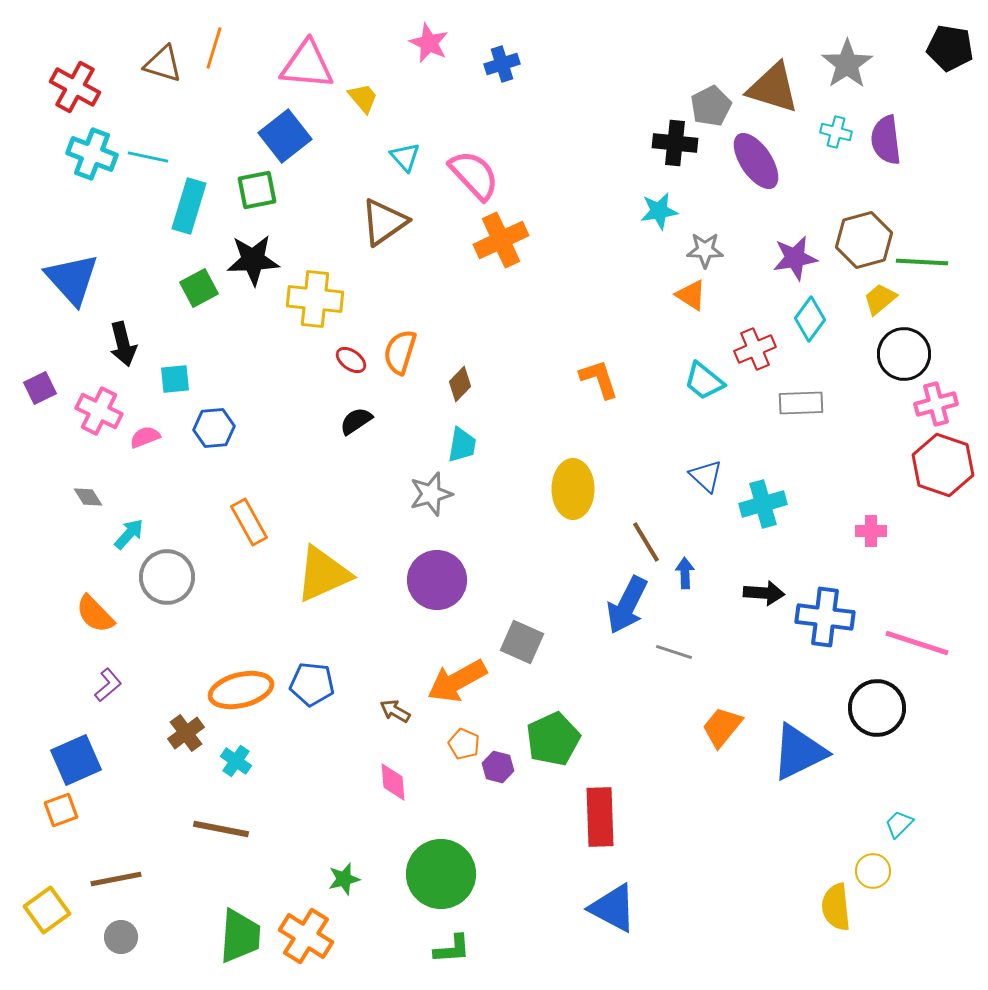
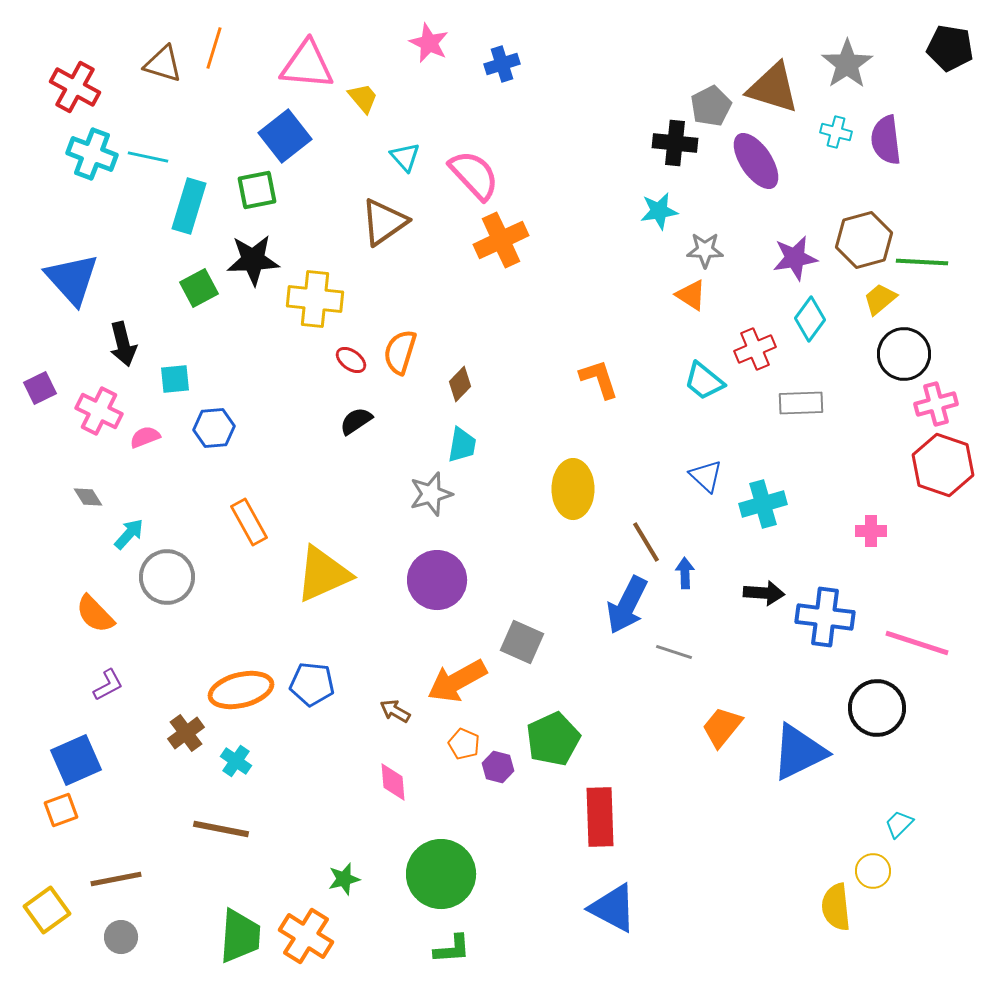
purple L-shape at (108, 685): rotated 12 degrees clockwise
